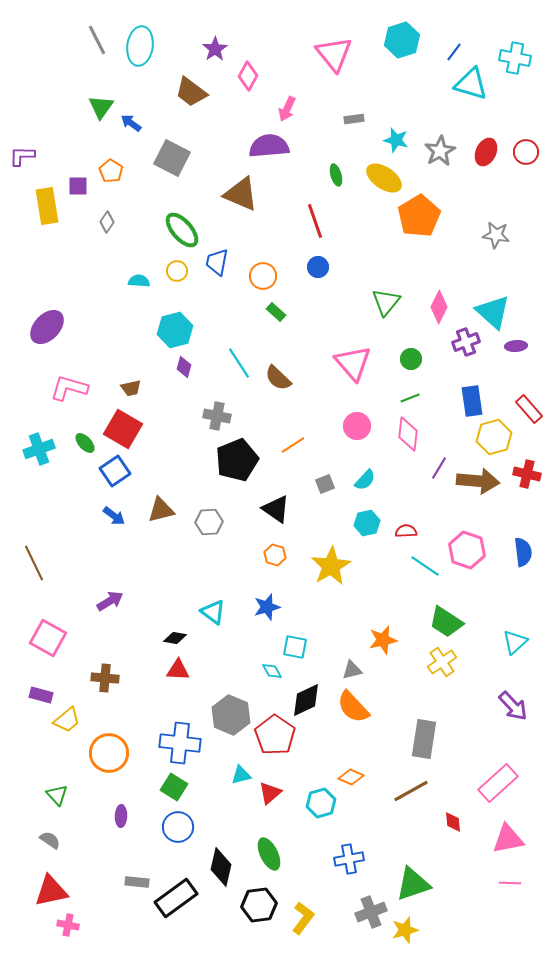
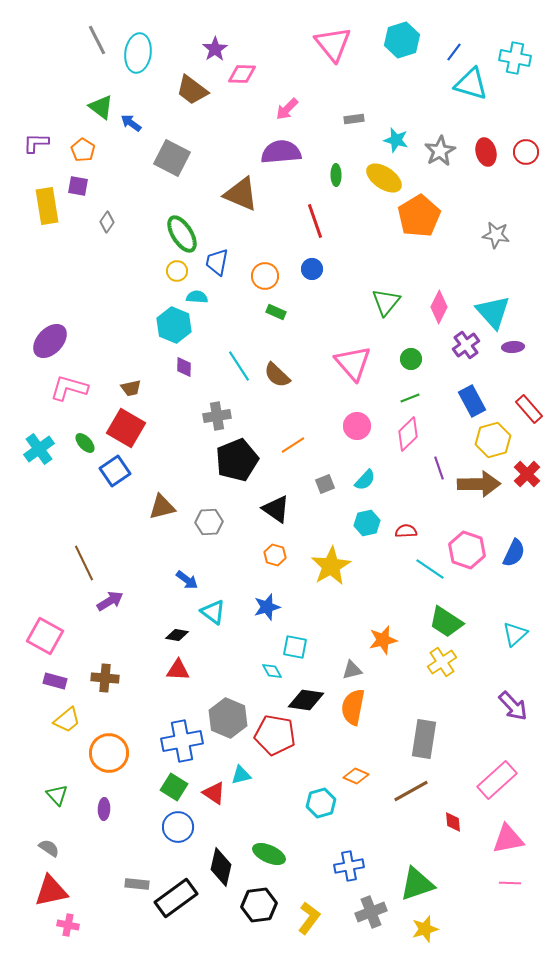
cyan ellipse at (140, 46): moved 2 px left, 7 px down
pink triangle at (334, 54): moved 1 px left, 10 px up
pink diamond at (248, 76): moved 6 px left, 2 px up; rotated 64 degrees clockwise
brown trapezoid at (191, 92): moved 1 px right, 2 px up
green triangle at (101, 107): rotated 28 degrees counterclockwise
pink arrow at (287, 109): rotated 20 degrees clockwise
purple semicircle at (269, 146): moved 12 px right, 6 px down
red ellipse at (486, 152): rotated 40 degrees counterclockwise
purple L-shape at (22, 156): moved 14 px right, 13 px up
orange pentagon at (111, 171): moved 28 px left, 21 px up
green ellipse at (336, 175): rotated 15 degrees clockwise
purple square at (78, 186): rotated 10 degrees clockwise
green ellipse at (182, 230): moved 4 px down; rotated 9 degrees clockwise
blue circle at (318, 267): moved 6 px left, 2 px down
orange circle at (263, 276): moved 2 px right
cyan semicircle at (139, 281): moved 58 px right, 16 px down
green rectangle at (276, 312): rotated 18 degrees counterclockwise
cyan triangle at (493, 312): rotated 6 degrees clockwise
purple ellipse at (47, 327): moved 3 px right, 14 px down
cyan hexagon at (175, 330): moved 1 px left, 5 px up; rotated 24 degrees counterclockwise
purple cross at (466, 342): moved 3 px down; rotated 16 degrees counterclockwise
purple ellipse at (516, 346): moved 3 px left, 1 px down
cyan line at (239, 363): moved 3 px down
purple diamond at (184, 367): rotated 15 degrees counterclockwise
brown semicircle at (278, 378): moved 1 px left, 3 px up
blue rectangle at (472, 401): rotated 20 degrees counterclockwise
gray cross at (217, 416): rotated 20 degrees counterclockwise
red square at (123, 429): moved 3 px right, 1 px up
pink diamond at (408, 434): rotated 40 degrees clockwise
yellow hexagon at (494, 437): moved 1 px left, 3 px down
cyan cross at (39, 449): rotated 16 degrees counterclockwise
purple line at (439, 468): rotated 50 degrees counterclockwise
red cross at (527, 474): rotated 32 degrees clockwise
brown arrow at (478, 481): moved 1 px right, 3 px down; rotated 6 degrees counterclockwise
brown triangle at (161, 510): moved 1 px right, 3 px up
blue arrow at (114, 516): moved 73 px right, 64 px down
blue semicircle at (523, 552): moved 9 px left, 1 px down; rotated 32 degrees clockwise
brown line at (34, 563): moved 50 px right
cyan line at (425, 566): moved 5 px right, 3 px down
pink square at (48, 638): moved 3 px left, 2 px up
black diamond at (175, 638): moved 2 px right, 3 px up
cyan triangle at (515, 642): moved 8 px up
purple rectangle at (41, 695): moved 14 px right, 14 px up
black diamond at (306, 700): rotated 33 degrees clockwise
orange semicircle at (353, 707): rotated 54 degrees clockwise
gray hexagon at (231, 715): moved 3 px left, 3 px down
red pentagon at (275, 735): rotated 24 degrees counterclockwise
blue cross at (180, 743): moved 2 px right, 2 px up; rotated 18 degrees counterclockwise
orange diamond at (351, 777): moved 5 px right, 1 px up
pink rectangle at (498, 783): moved 1 px left, 3 px up
red triangle at (270, 793): moved 56 px left; rotated 45 degrees counterclockwise
purple ellipse at (121, 816): moved 17 px left, 7 px up
gray semicircle at (50, 840): moved 1 px left, 8 px down
green ellipse at (269, 854): rotated 40 degrees counterclockwise
blue cross at (349, 859): moved 7 px down
gray rectangle at (137, 882): moved 2 px down
green triangle at (413, 884): moved 4 px right
yellow L-shape at (303, 918): moved 6 px right
yellow star at (405, 930): moved 20 px right, 1 px up
